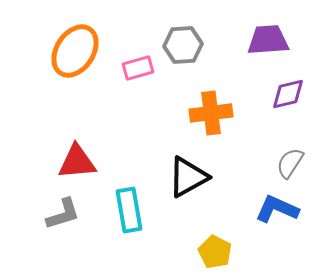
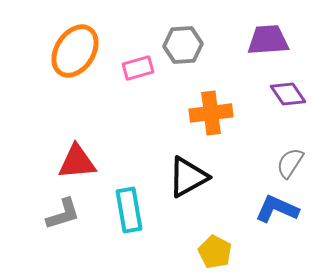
purple diamond: rotated 69 degrees clockwise
